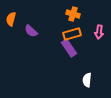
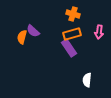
orange semicircle: moved 11 px right, 18 px down
purple semicircle: moved 2 px right
